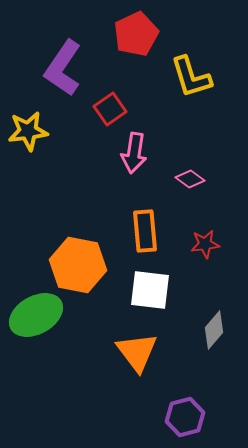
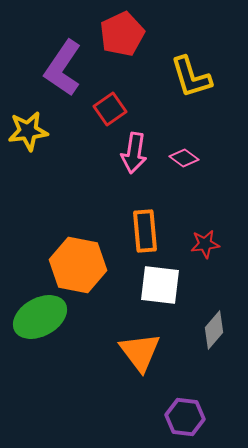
red pentagon: moved 14 px left
pink diamond: moved 6 px left, 21 px up
white square: moved 10 px right, 5 px up
green ellipse: moved 4 px right, 2 px down
orange triangle: moved 3 px right
purple hexagon: rotated 21 degrees clockwise
